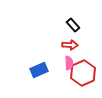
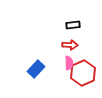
black rectangle: rotated 56 degrees counterclockwise
blue rectangle: moved 3 px left, 1 px up; rotated 24 degrees counterclockwise
